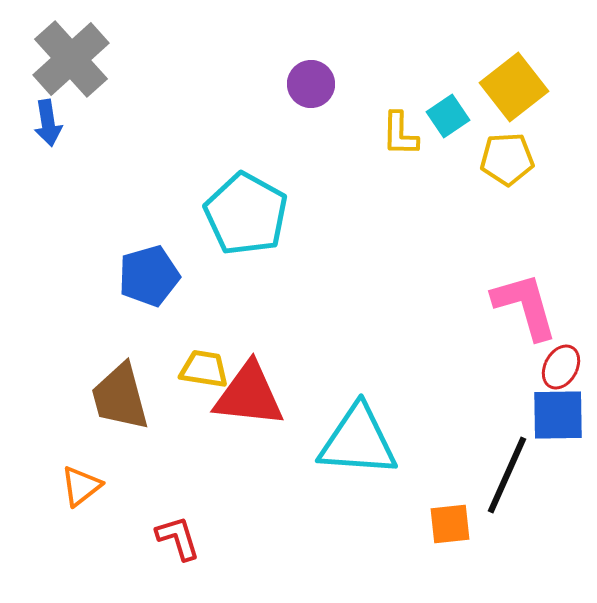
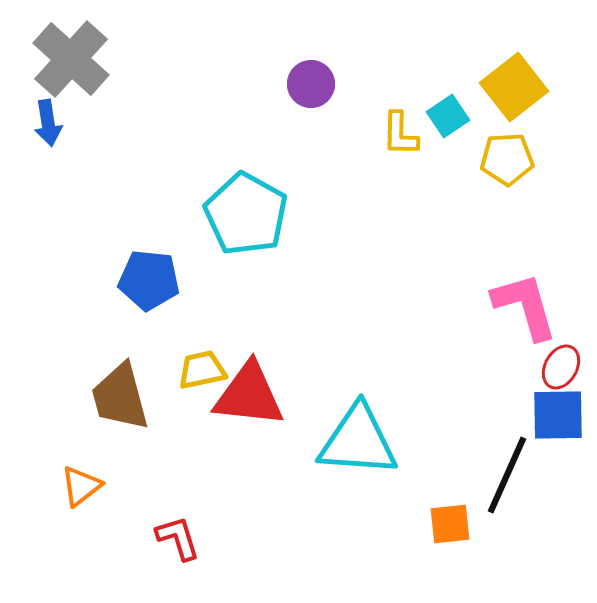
gray cross: rotated 6 degrees counterclockwise
blue pentagon: moved 4 px down; rotated 22 degrees clockwise
yellow trapezoid: moved 2 px left, 1 px down; rotated 21 degrees counterclockwise
